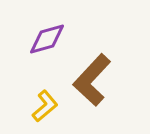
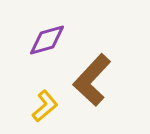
purple diamond: moved 1 px down
